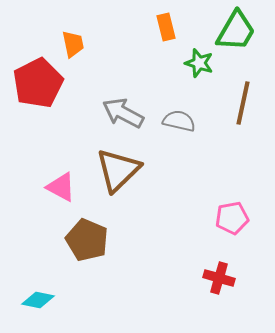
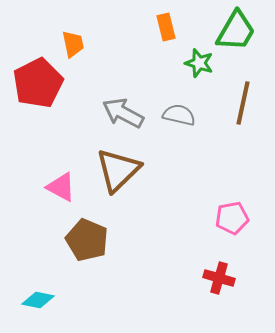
gray semicircle: moved 6 px up
